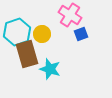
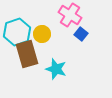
blue square: rotated 32 degrees counterclockwise
cyan star: moved 6 px right
